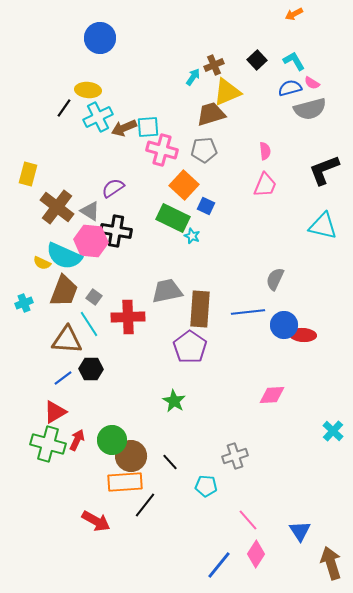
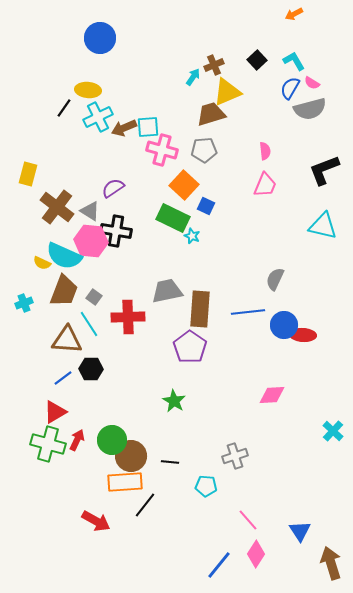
blue semicircle at (290, 88): rotated 45 degrees counterclockwise
black line at (170, 462): rotated 42 degrees counterclockwise
